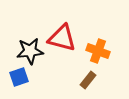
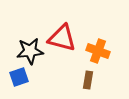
brown rectangle: rotated 30 degrees counterclockwise
